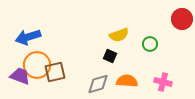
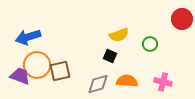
brown square: moved 5 px right, 1 px up
